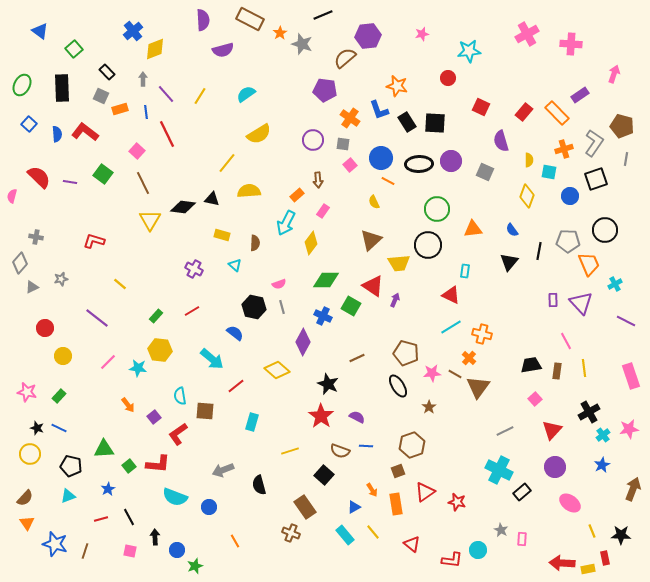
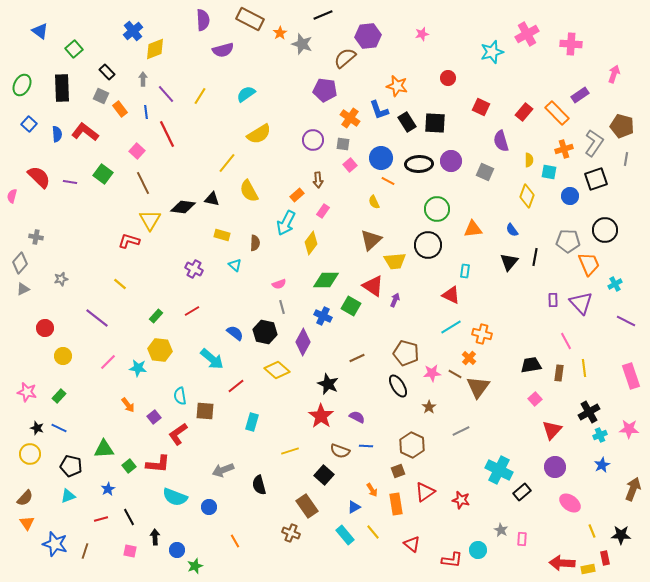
cyan star at (469, 51): moved 23 px right, 1 px down; rotated 10 degrees counterclockwise
orange rectangle at (120, 109): rotated 70 degrees clockwise
yellow semicircle at (249, 191): rotated 115 degrees counterclockwise
red L-shape at (94, 241): moved 35 px right
black line at (539, 251): moved 4 px left, 6 px down
yellow trapezoid at (399, 263): moved 4 px left, 2 px up
gray triangle at (32, 287): moved 9 px left, 2 px down
black hexagon at (254, 307): moved 11 px right, 25 px down
brown rectangle at (557, 371): moved 2 px right, 2 px down
pink star at (629, 429): rotated 12 degrees clockwise
gray line at (505, 431): moved 44 px left
cyan cross at (603, 435): moved 3 px left; rotated 16 degrees clockwise
brown hexagon at (412, 445): rotated 15 degrees counterclockwise
red star at (457, 502): moved 4 px right, 2 px up
brown rectangle at (305, 507): moved 2 px right, 1 px up
